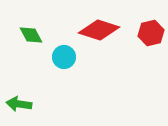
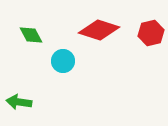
cyan circle: moved 1 px left, 4 px down
green arrow: moved 2 px up
